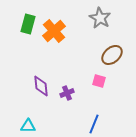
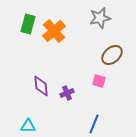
gray star: rotated 30 degrees clockwise
